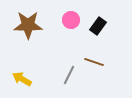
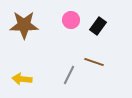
brown star: moved 4 px left
yellow arrow: rotated 24 degrees counterclockwise
